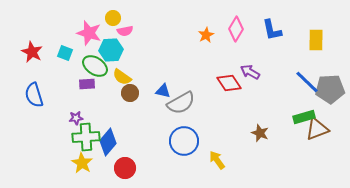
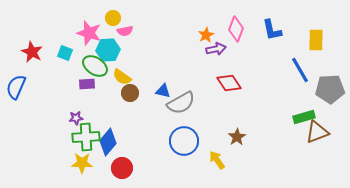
pink diamond: rotated 10 degrees counterclockwise
cyan hexagon: moved 3 px left
purple arrow: moved 34 px left, 23 px up; rotated 138 degrees clockwise
blue line: moved 7 px left, 12 px up; rotated 16 degrees clockwise
blue semicircle: moved 18 px left, 8 px up; rotated 40 degrees clockwise
brown triangle: moved 3 px down
brown star: moved 23 px left, 4 px down; rotated 18 degrees clockwise
yellow star: rotated 30 degrees counterclockwise
red circle: moved 3 px left
